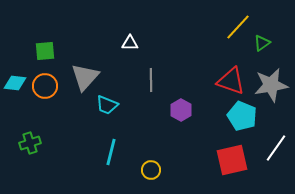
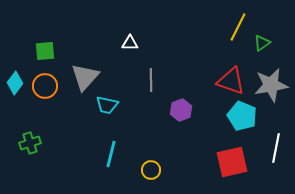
yellow line: rotated 16 degrees counterclockwise
cyan diamond: rotated 60 degrees counterclockwise
cyan trapezoid: rotated 10 degrees counterclockwise
purple hexagon: rotated 10 degrees clockwise
white line: rotated 24 degrees counterclockwise
cyan line: moved 2 px down
red square: moved 2 px down
